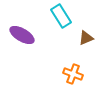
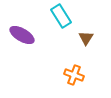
brown triangle: rotated 35 degrees counterclockwise
orange cross: moved 1 px right, 1 px down
